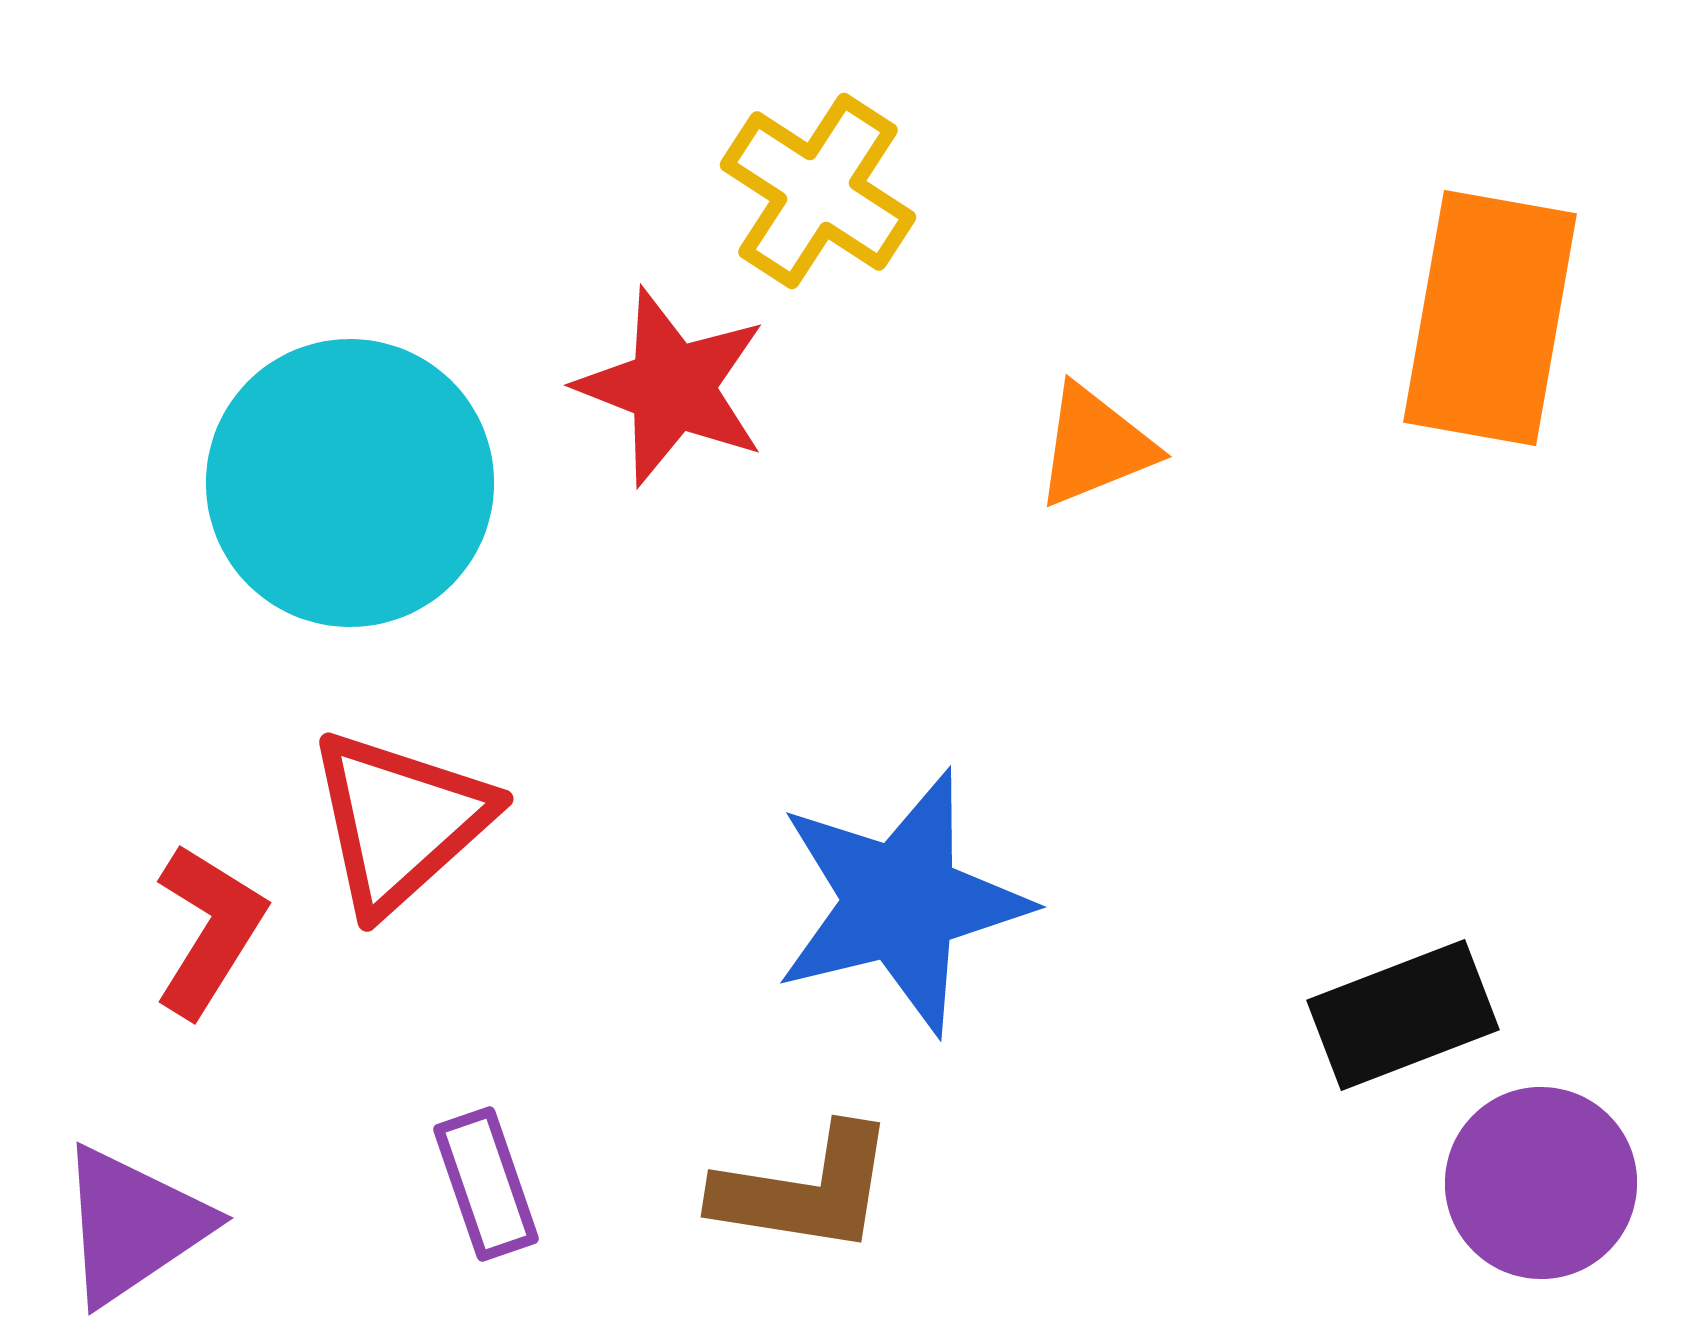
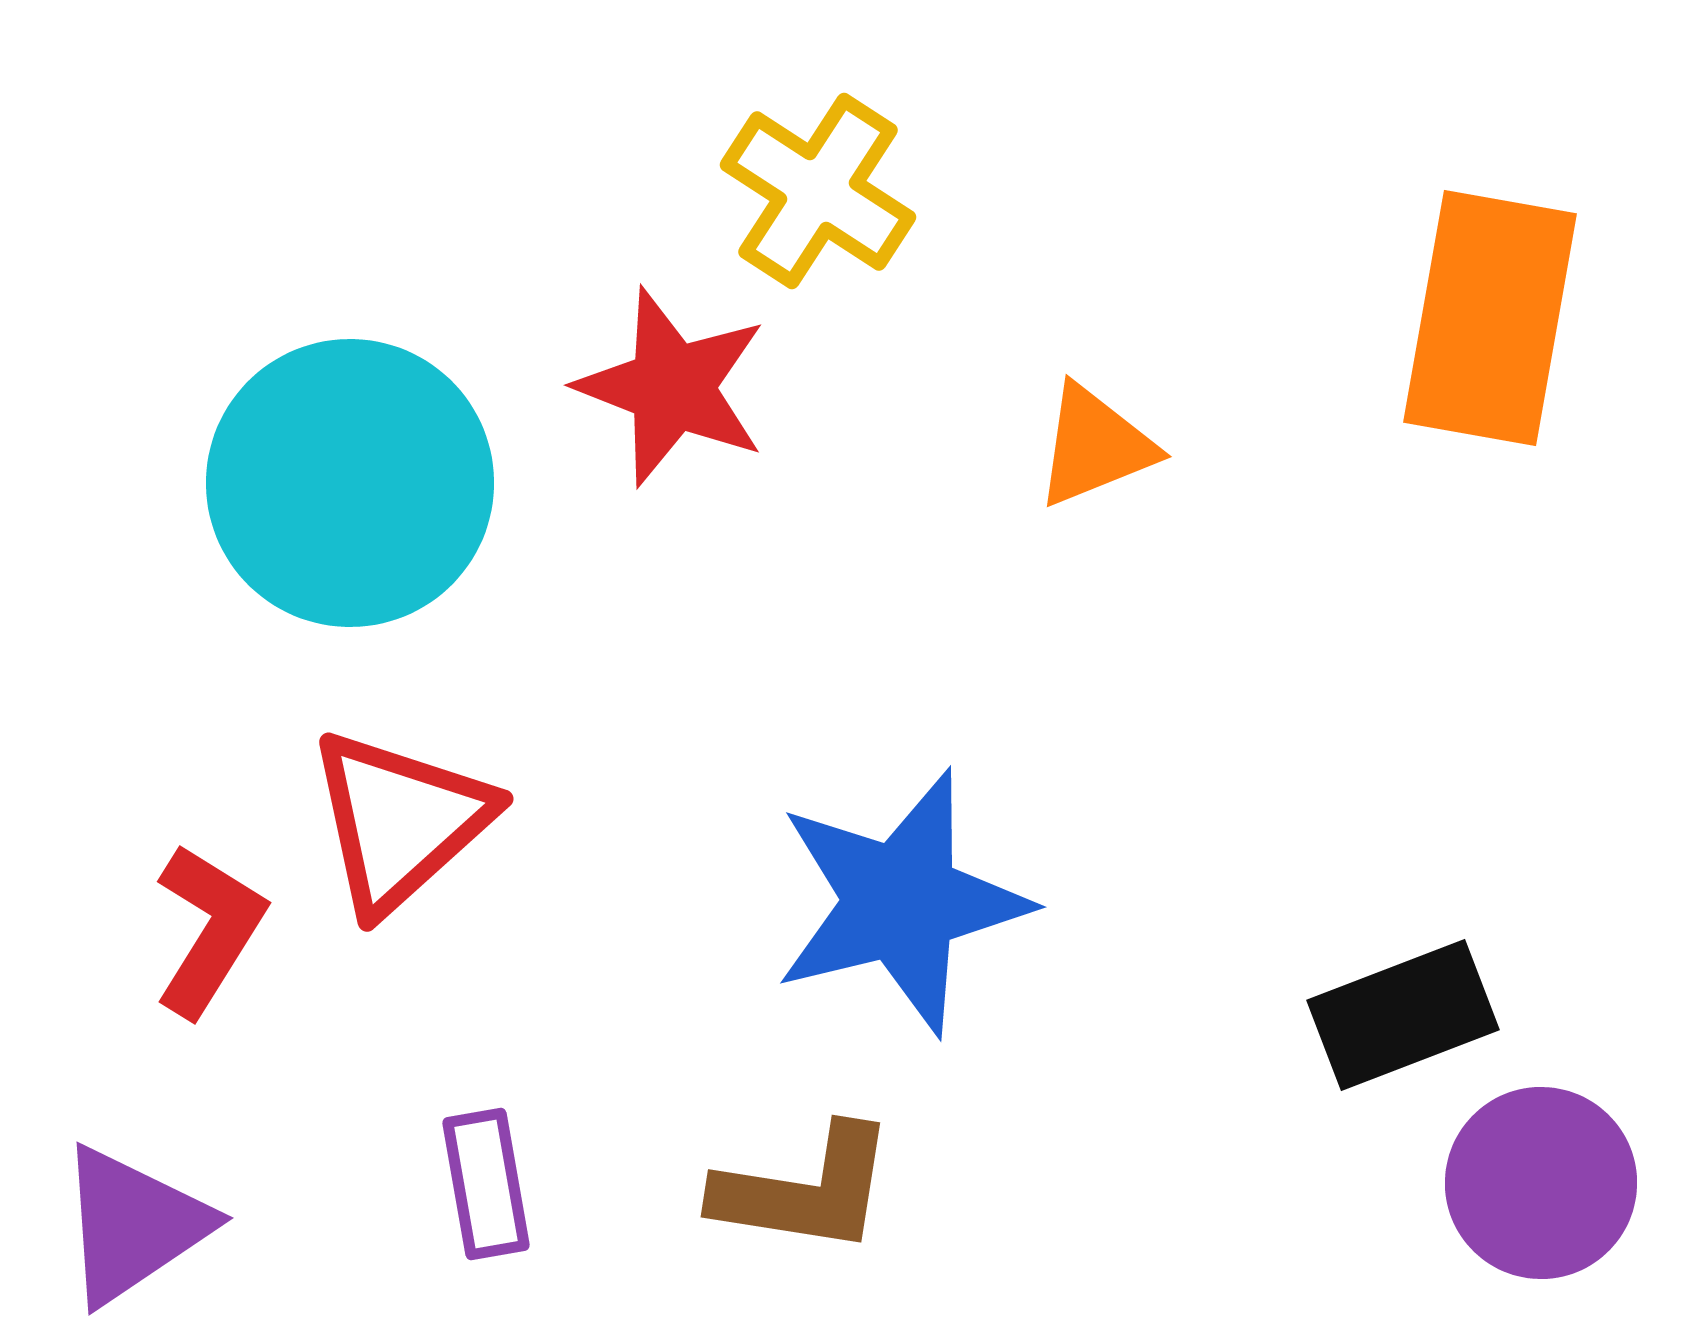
purple rectangle: rotated 9 degrees clockwise
